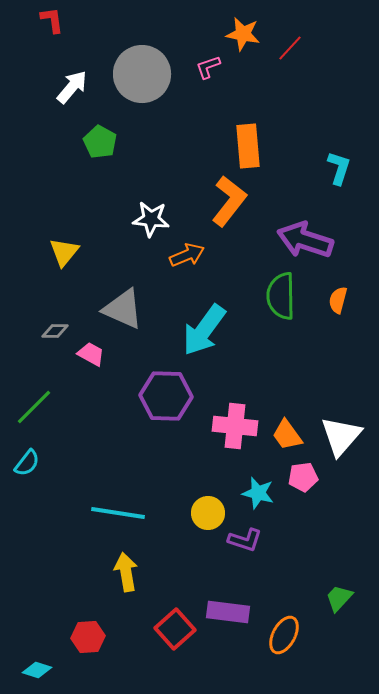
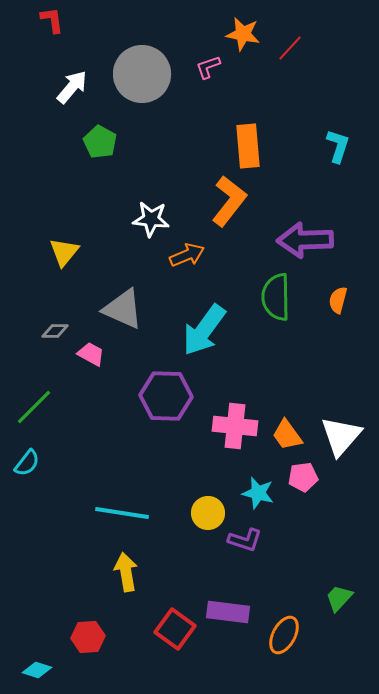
cyan L-shape: moved 1 px left, 22 px up
purple arrow: rotated 20 degrees counterclockwise
green semicircle: moved 5 px left, 1 px down
cyan line: moved 4 px right
red square: rotated 12 degrees counterclockwise
